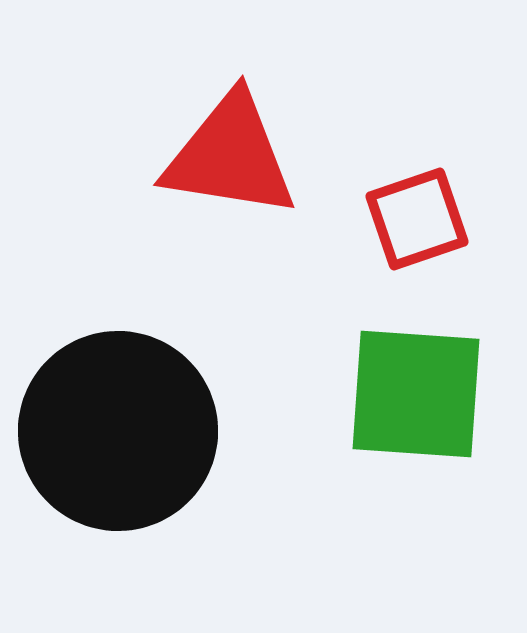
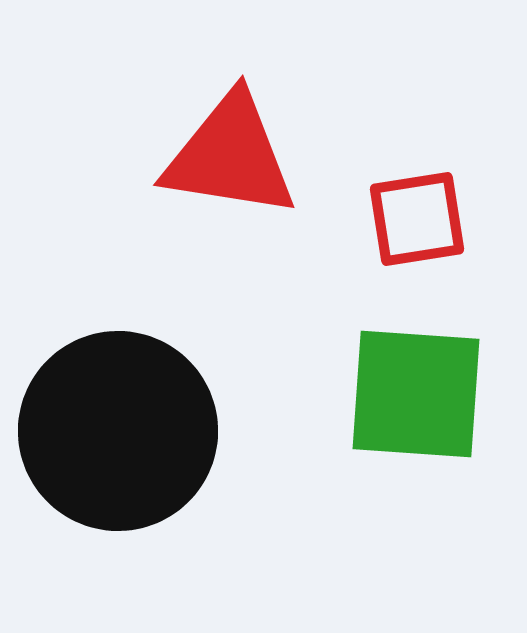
red square: rotated 10 degrees clockwise
